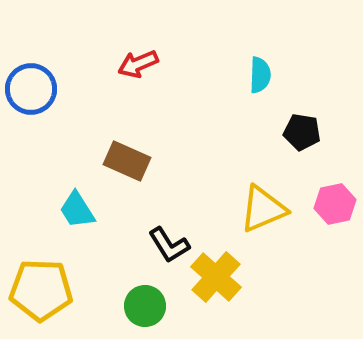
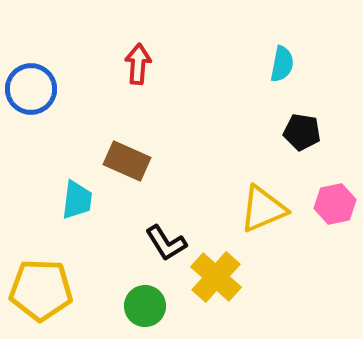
red arrow: rotated 117 degrees clockwise
cyan semicircle: moved 22 px right, 11 px up; rotated 9 degrees clockwise
cyan trapezoid: moved 10 px up; rotated 141 degrees counterclockwise
black L-shape: moved 3 px left, 2 px up
